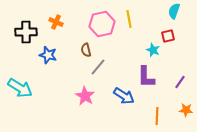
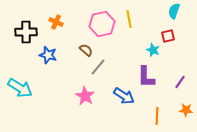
brown semicircle: rotated 144 degrees clockwise
